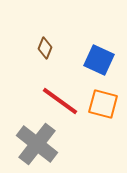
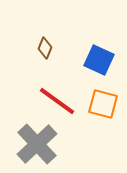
red line: moved 3 px left
gray cross: rotated 9 degrees clockwise
